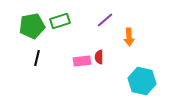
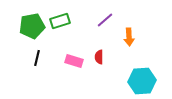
pink rectangle: moved 8 px left; rotated 24 degrees clockwise
cyan hexagon: rotated 16 degrees counterclockwise
